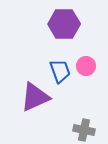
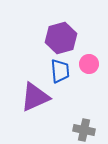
purple hexagon: moved 3 px left, 14 px down; rotated 16 degrees counterclockwise
pink circle: moved 3 px right, 2 px up
blue trapezoid: rotated 15 degrees clockwise
